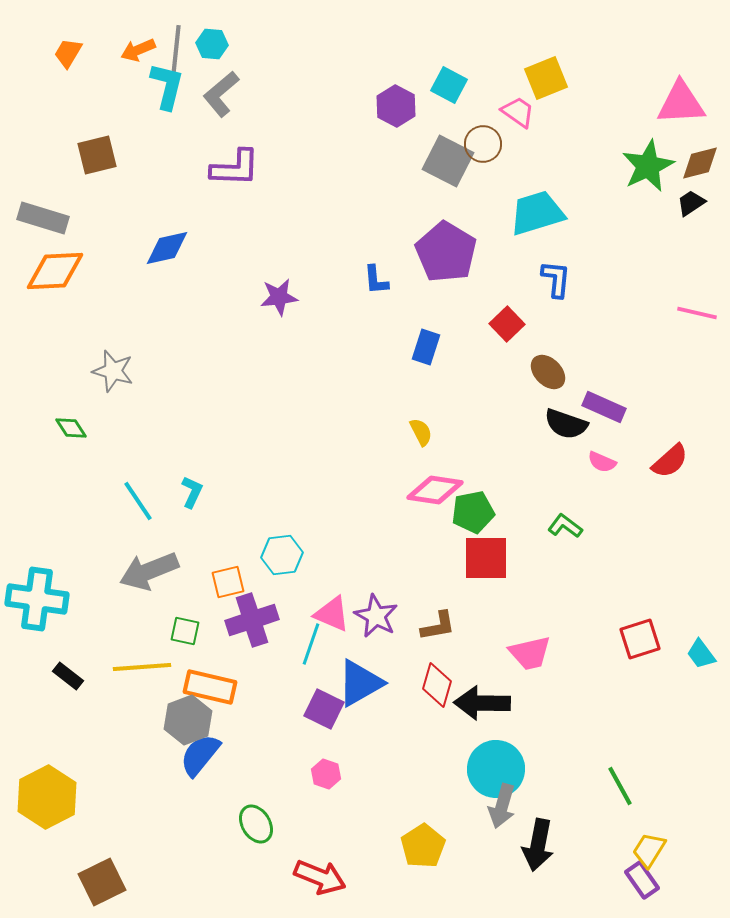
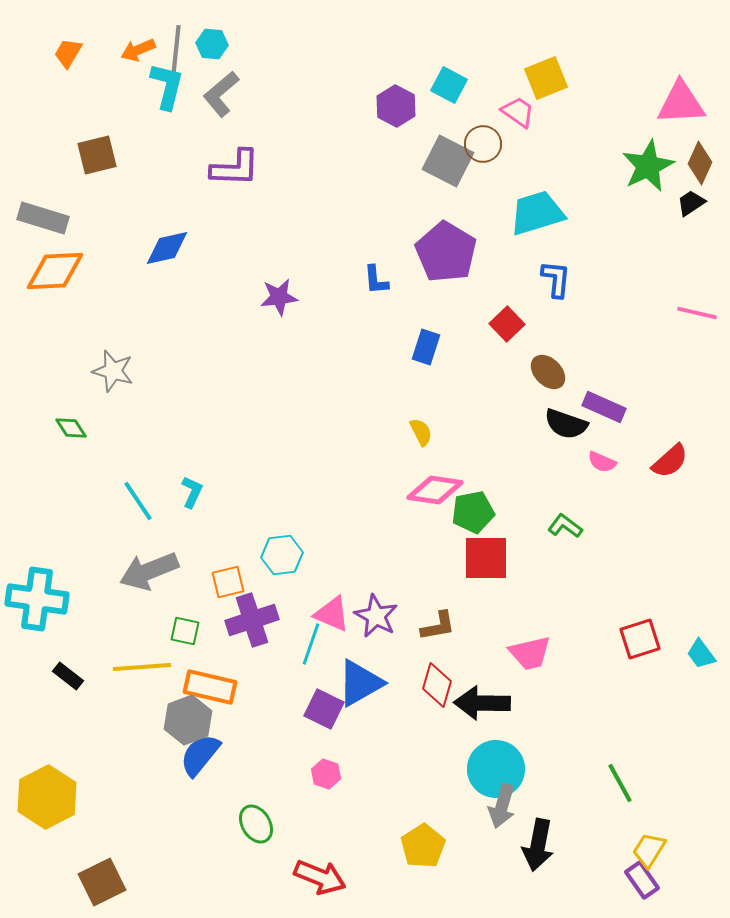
brown diamond at (700, 163): rotated 51 degrees counterclockwise
green line at (620, 786): moved 3 px up
